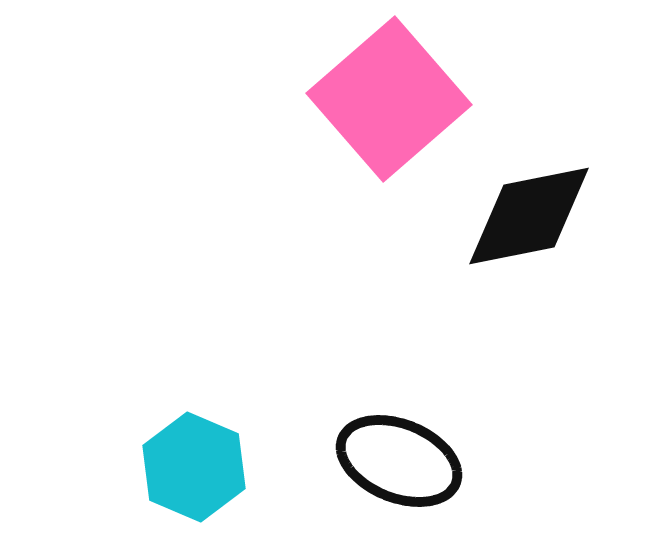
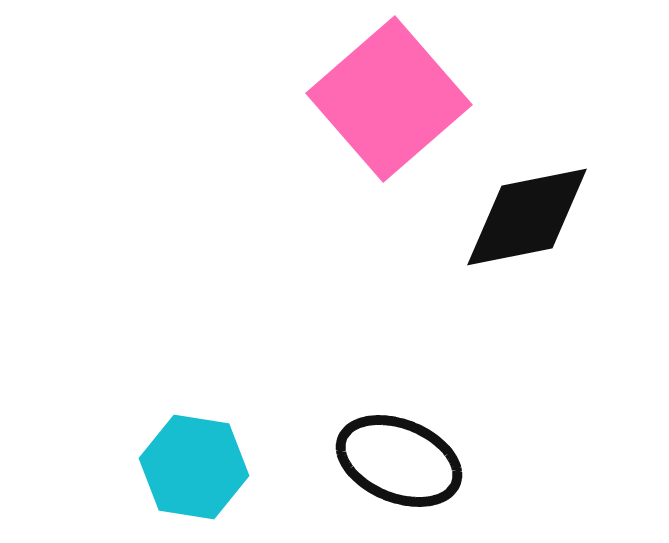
black diamond: moved 2 px left, 1 px down
cyan hexagon: rotated 14 degrees counterclockwise
